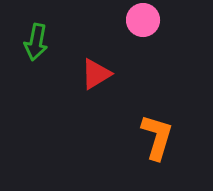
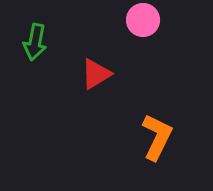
green arrow: moved 1 px left
orange L-shape: rotated 9 degrees clockwise
